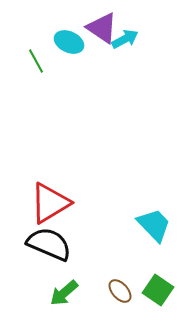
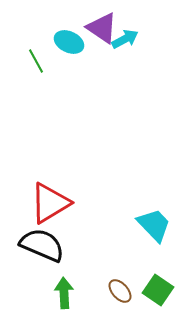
black semicircle: moved 7 px left, 1 px down
green arrow: rotated 128 degrees clockwise
